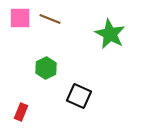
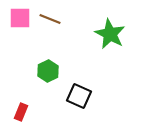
green hexagon: moved 2 px right, 3 px down
